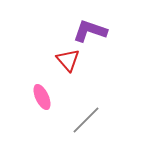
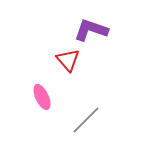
purple L-shape: moved 1 px right, 1 px up
